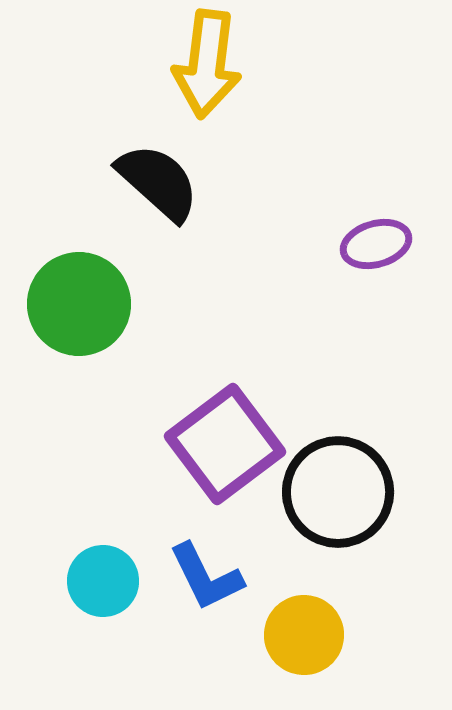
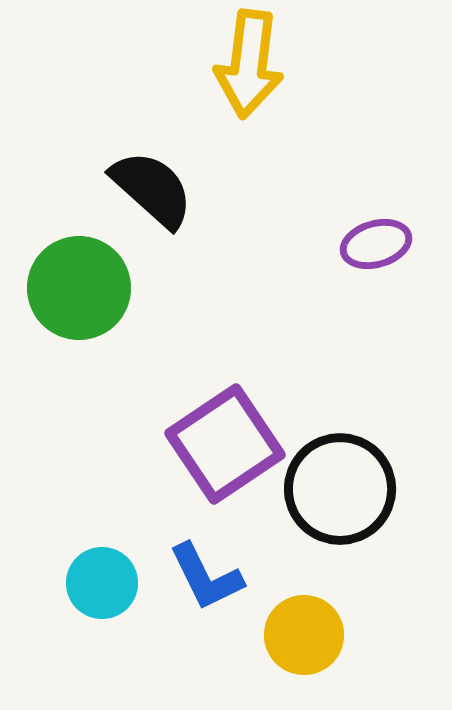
yellow arrow: moved 42 px right
black semicircle: moved 6 px left, 7 px down
green circle: moved 16 px up
purple square: rotated 3 degrees clockwise
black circle: moved 2 px right, 3 px up
cyan circle: moved 1 px left, 2 px down
